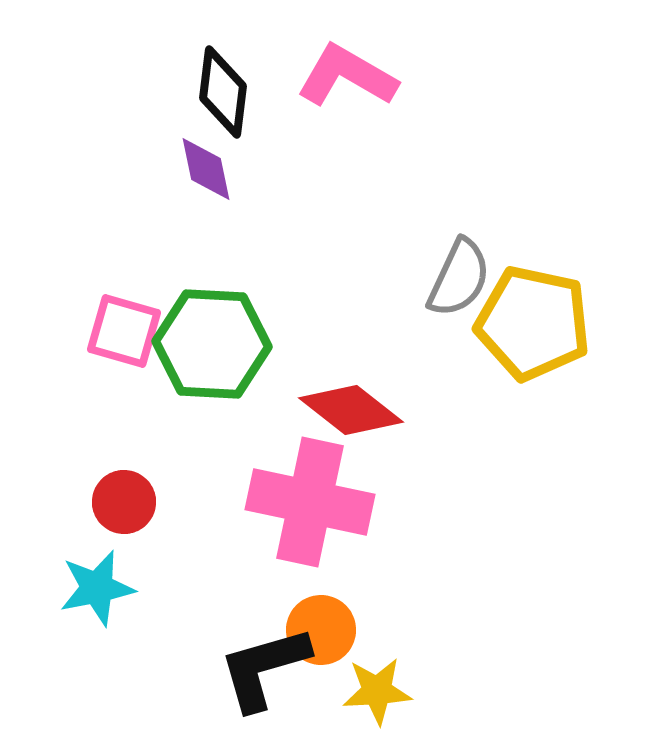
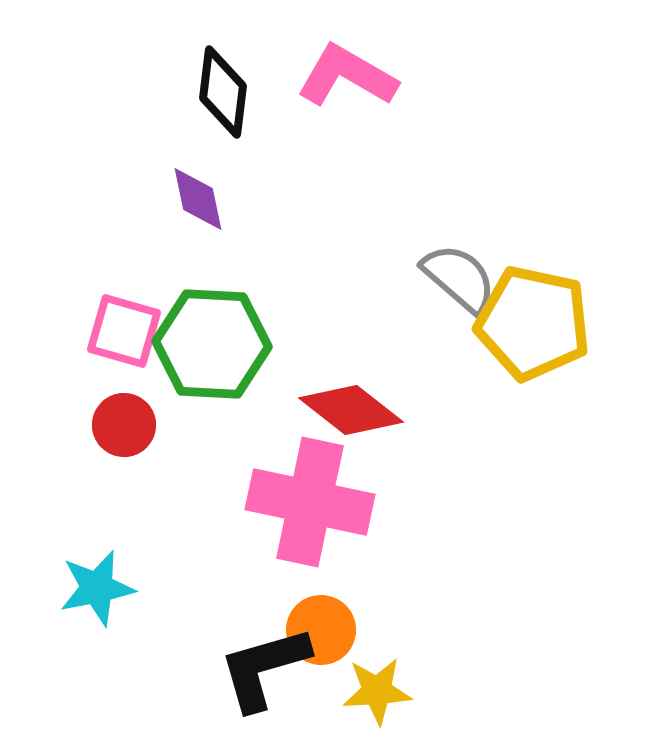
purple diamond: moved 8 px left, 30 px down
gray semicircle: rotated 74 degrees counterclockwise
red circle: moved 77 px up
